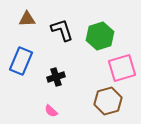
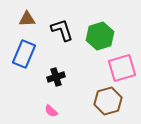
blue rectangle: moved 3 px right, 7 px up
